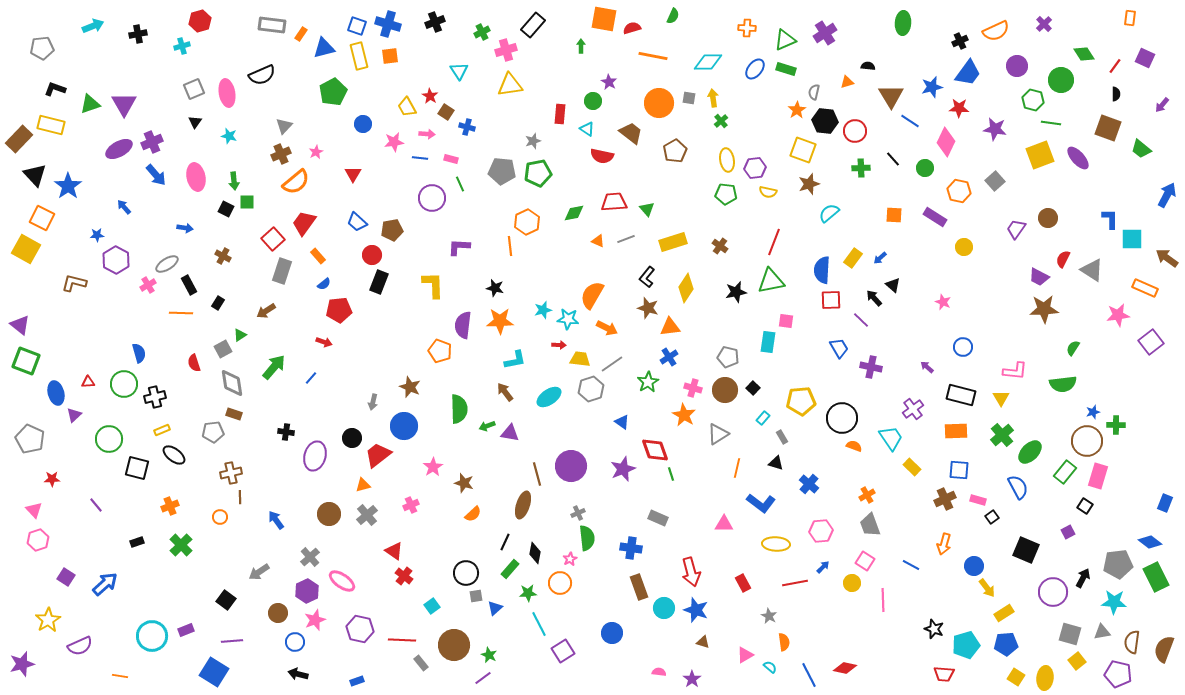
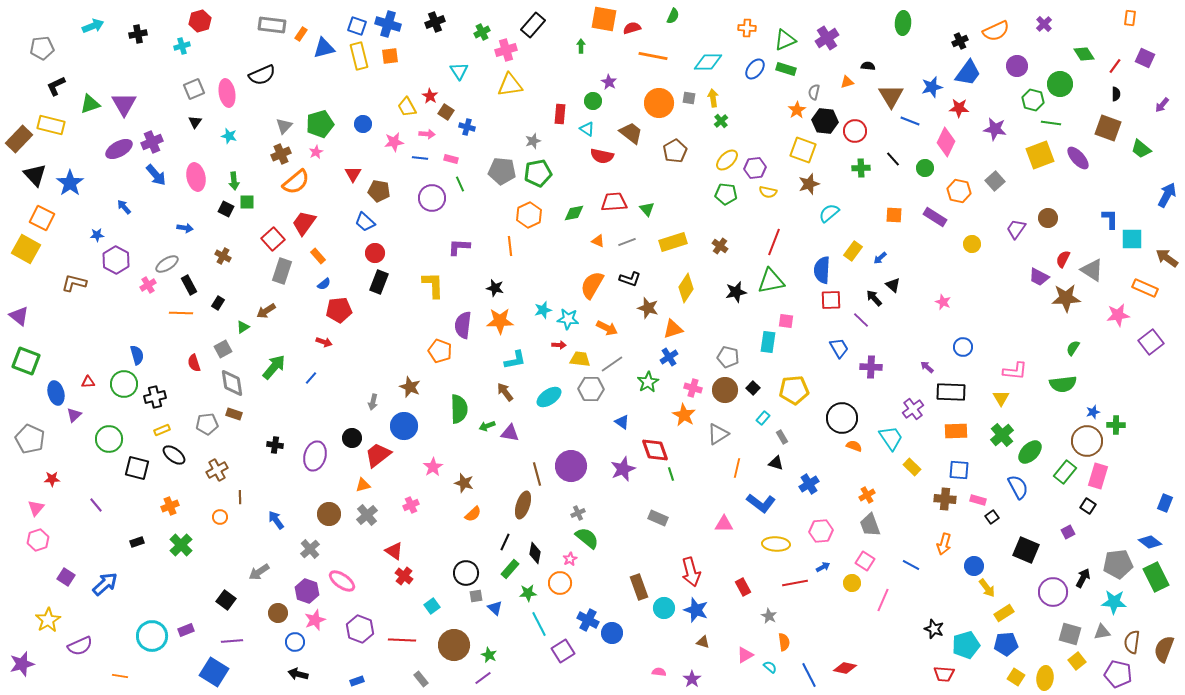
purple cross at (825, 33): moved 2 px right, 5 px down
green circle at (1061, 80): moved 1 px left, 4 px down
black L-shape at (55, 89): moved 1 px right, 3 px up; rotated 45 degrees counterclockwise
green pentagon at (333, 92): moved 13 px left, 32 px down; rotated 12 degrees clockwise
blue line at (910, 121): rotated 12 degrees counterclockwise
yellow ellipse at (727, 160): rotated 55 degrees clockwise
blue star at (68, 186): moved 2 px right, 3 px up
blue trapezoid at (357, 222): moved 8 px right
orange hexagon at (527, 222): moved 2 px right, 7 px up
brown pentagon at (392, 230): moved 13 px left, 39 px up; rotated 20 degrees clockwise
gray line at (626, 239): moved 1 px right, 3 px down
yellow circle at (964, 247): moved 8 px right, 3 px up
red circle at (372, 255): moved 3 px right, 2 px up
yellow rectangle at (853, 258): moved 7 px up
black L-shape at (647, 277): moved 17 px left, 2 px down; rotated 110 degrees counterclockwise
orange semicircle at (592, 295): moved 10 px up
brown star at (1044, 309): moved 22 px right, 11 px up
purple triangle at (20, 325): moved 1 px left, 9 px up
orange triangle at (670, 327): moved 3 px right, 2 px down; rotated 10 degrees counterclockwise
green triangle at (240, 335): moved 3 px right, 8 px up
blue semicircle at (139, 353): moved 2 px left, 2 px down
purple cross at (871, 367): rotated 10 degrees counterclockwise
gray hexagon at (591, 389): rotated 20 degrees clockwise
black rectangle at (961, 395): moved 10 px left, 3 px up; rotated 12 degrees counterclockwise
yellow pentagon at (801, 401): moved 7 px left, 11 px up
gray pentagon at (213, 432): moved 6 px left, 8 px up
black cross at (286, 432): moved 11 px left, 13 px down
brown cross at (231, 473): moved 14 px left, 3 px up; rotated 15 degrees counterclockwise
blue cross at (809, 484): rotated 18 degrees clockwise
brown cross at (945, 499): rotated 30 degrees clockwise
black square at (1085, 506): moved 3 px right
pink triangle at (34, 510): moved 2 px right, 2 px up; rotated 24 degrees clockwise
green semicircle at (587, 538): rotated 45 degrees counterclockwise
blue cross at (631, 548): moved 43 px left, 72 px down; rotated 20 degrees clockwise
gray cross at (310, 557): moved 8 px up
blue arrow at (823, 567): rotated 16 degrees clockwise
red rectangle at (743, 583): moved 4 px down
purple hexagon at (307, 591): rotated 15 degrees counterclockwise
pink line at (883, 600): rotated 25 degrees clockwise
blue triangle at (495, 608): rotated 35 degrees counterclockwise
purple hexagon at (360, 629): rotated 8 degrees clockwise
gray rectangle at (421, 663): moved 16 px down
